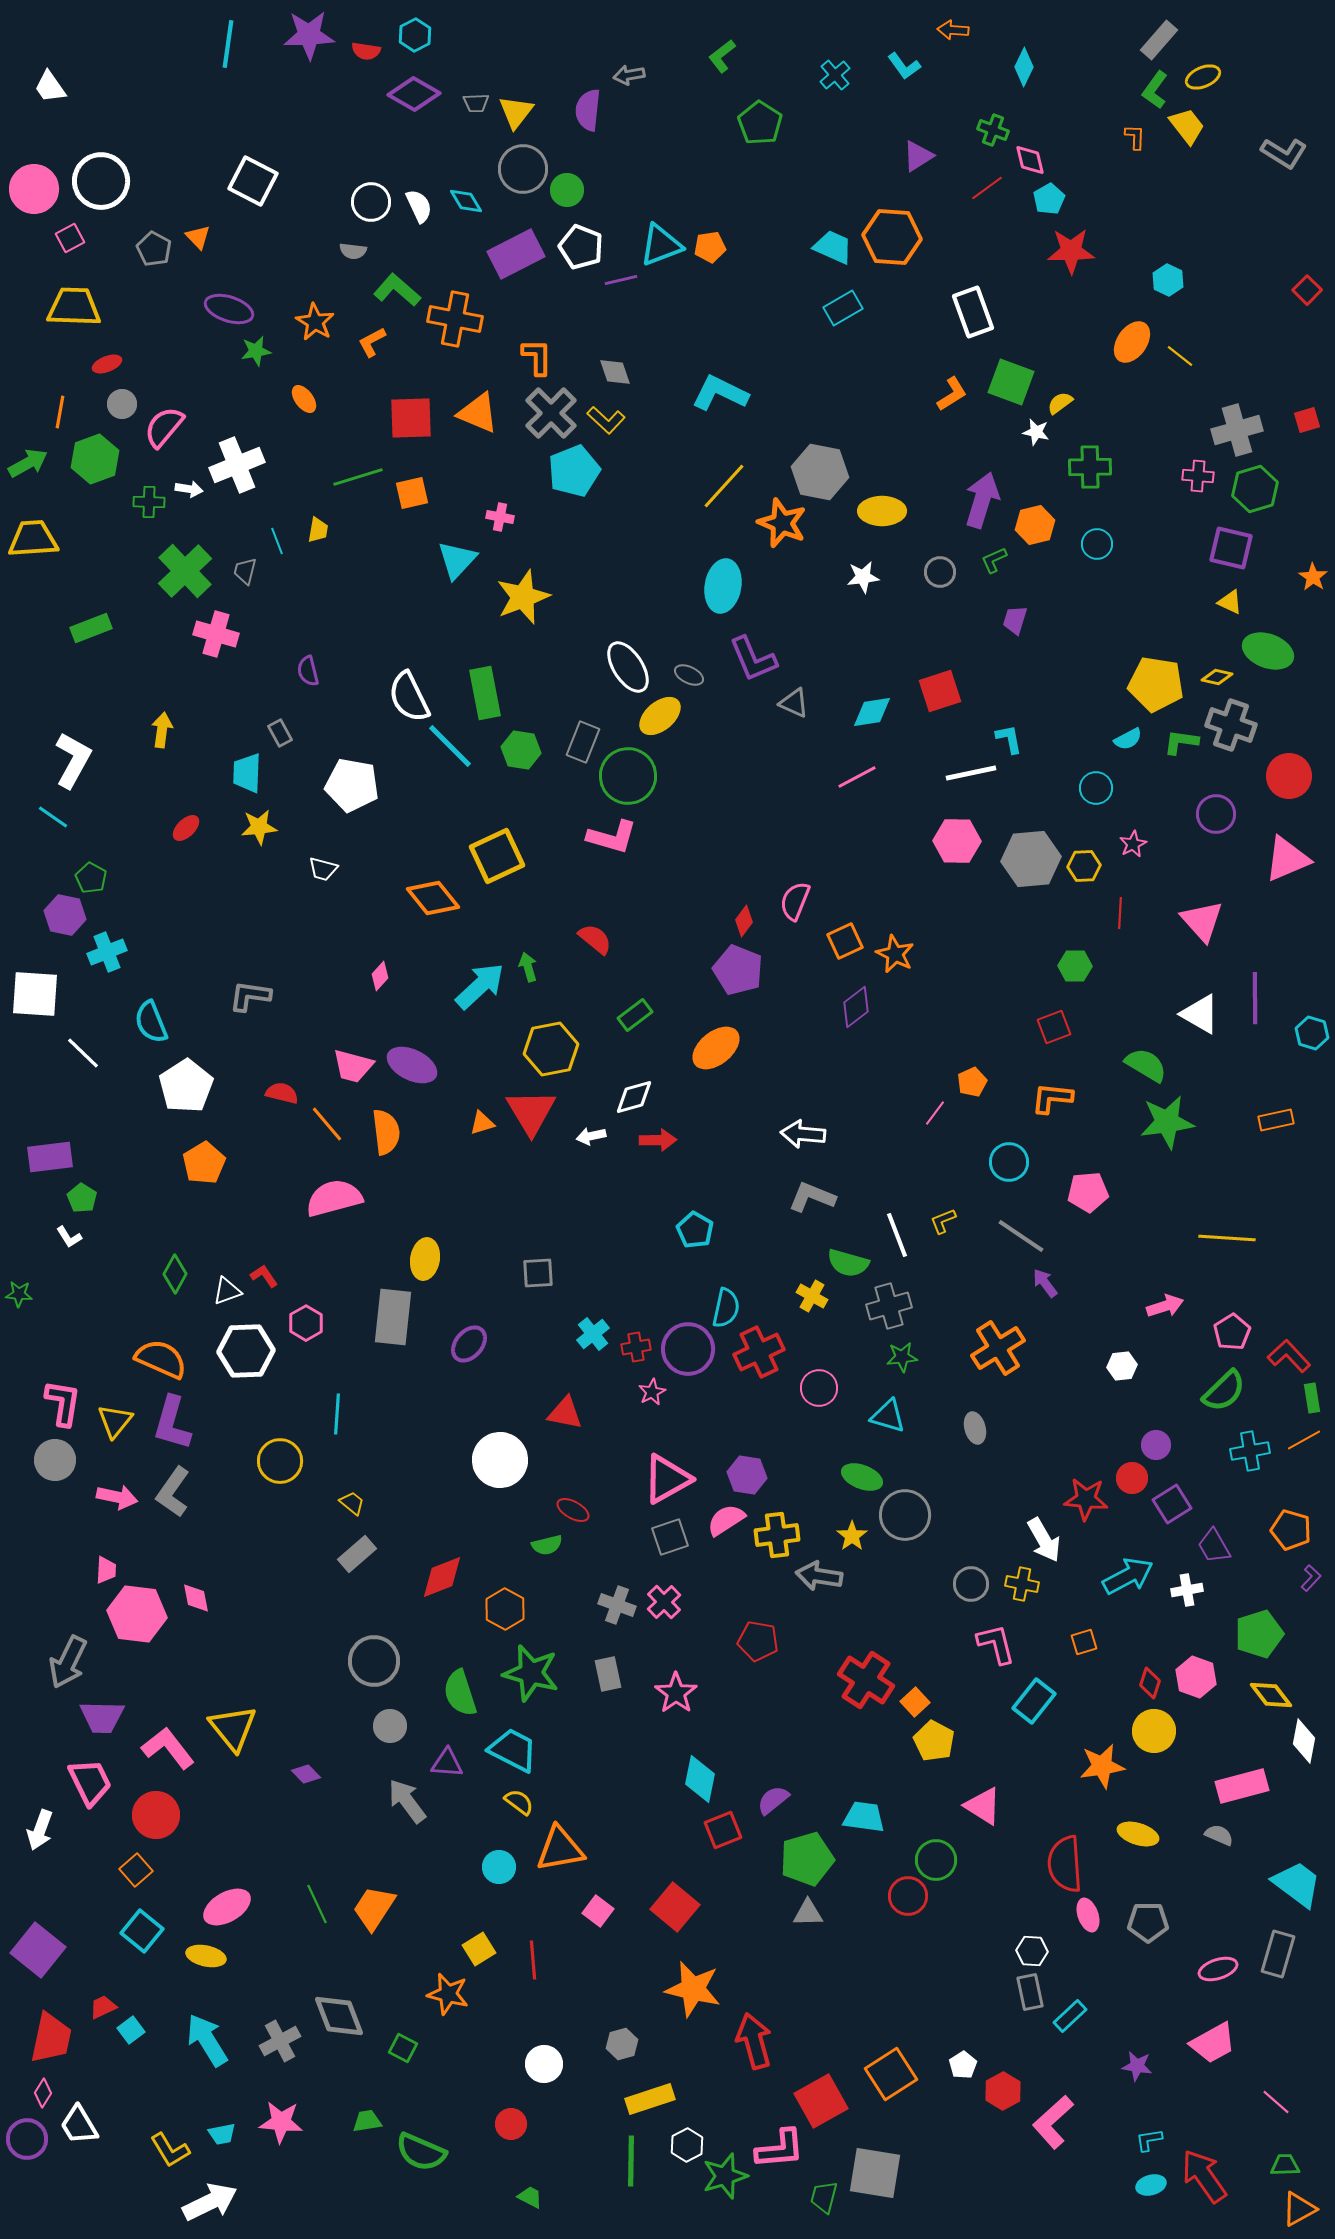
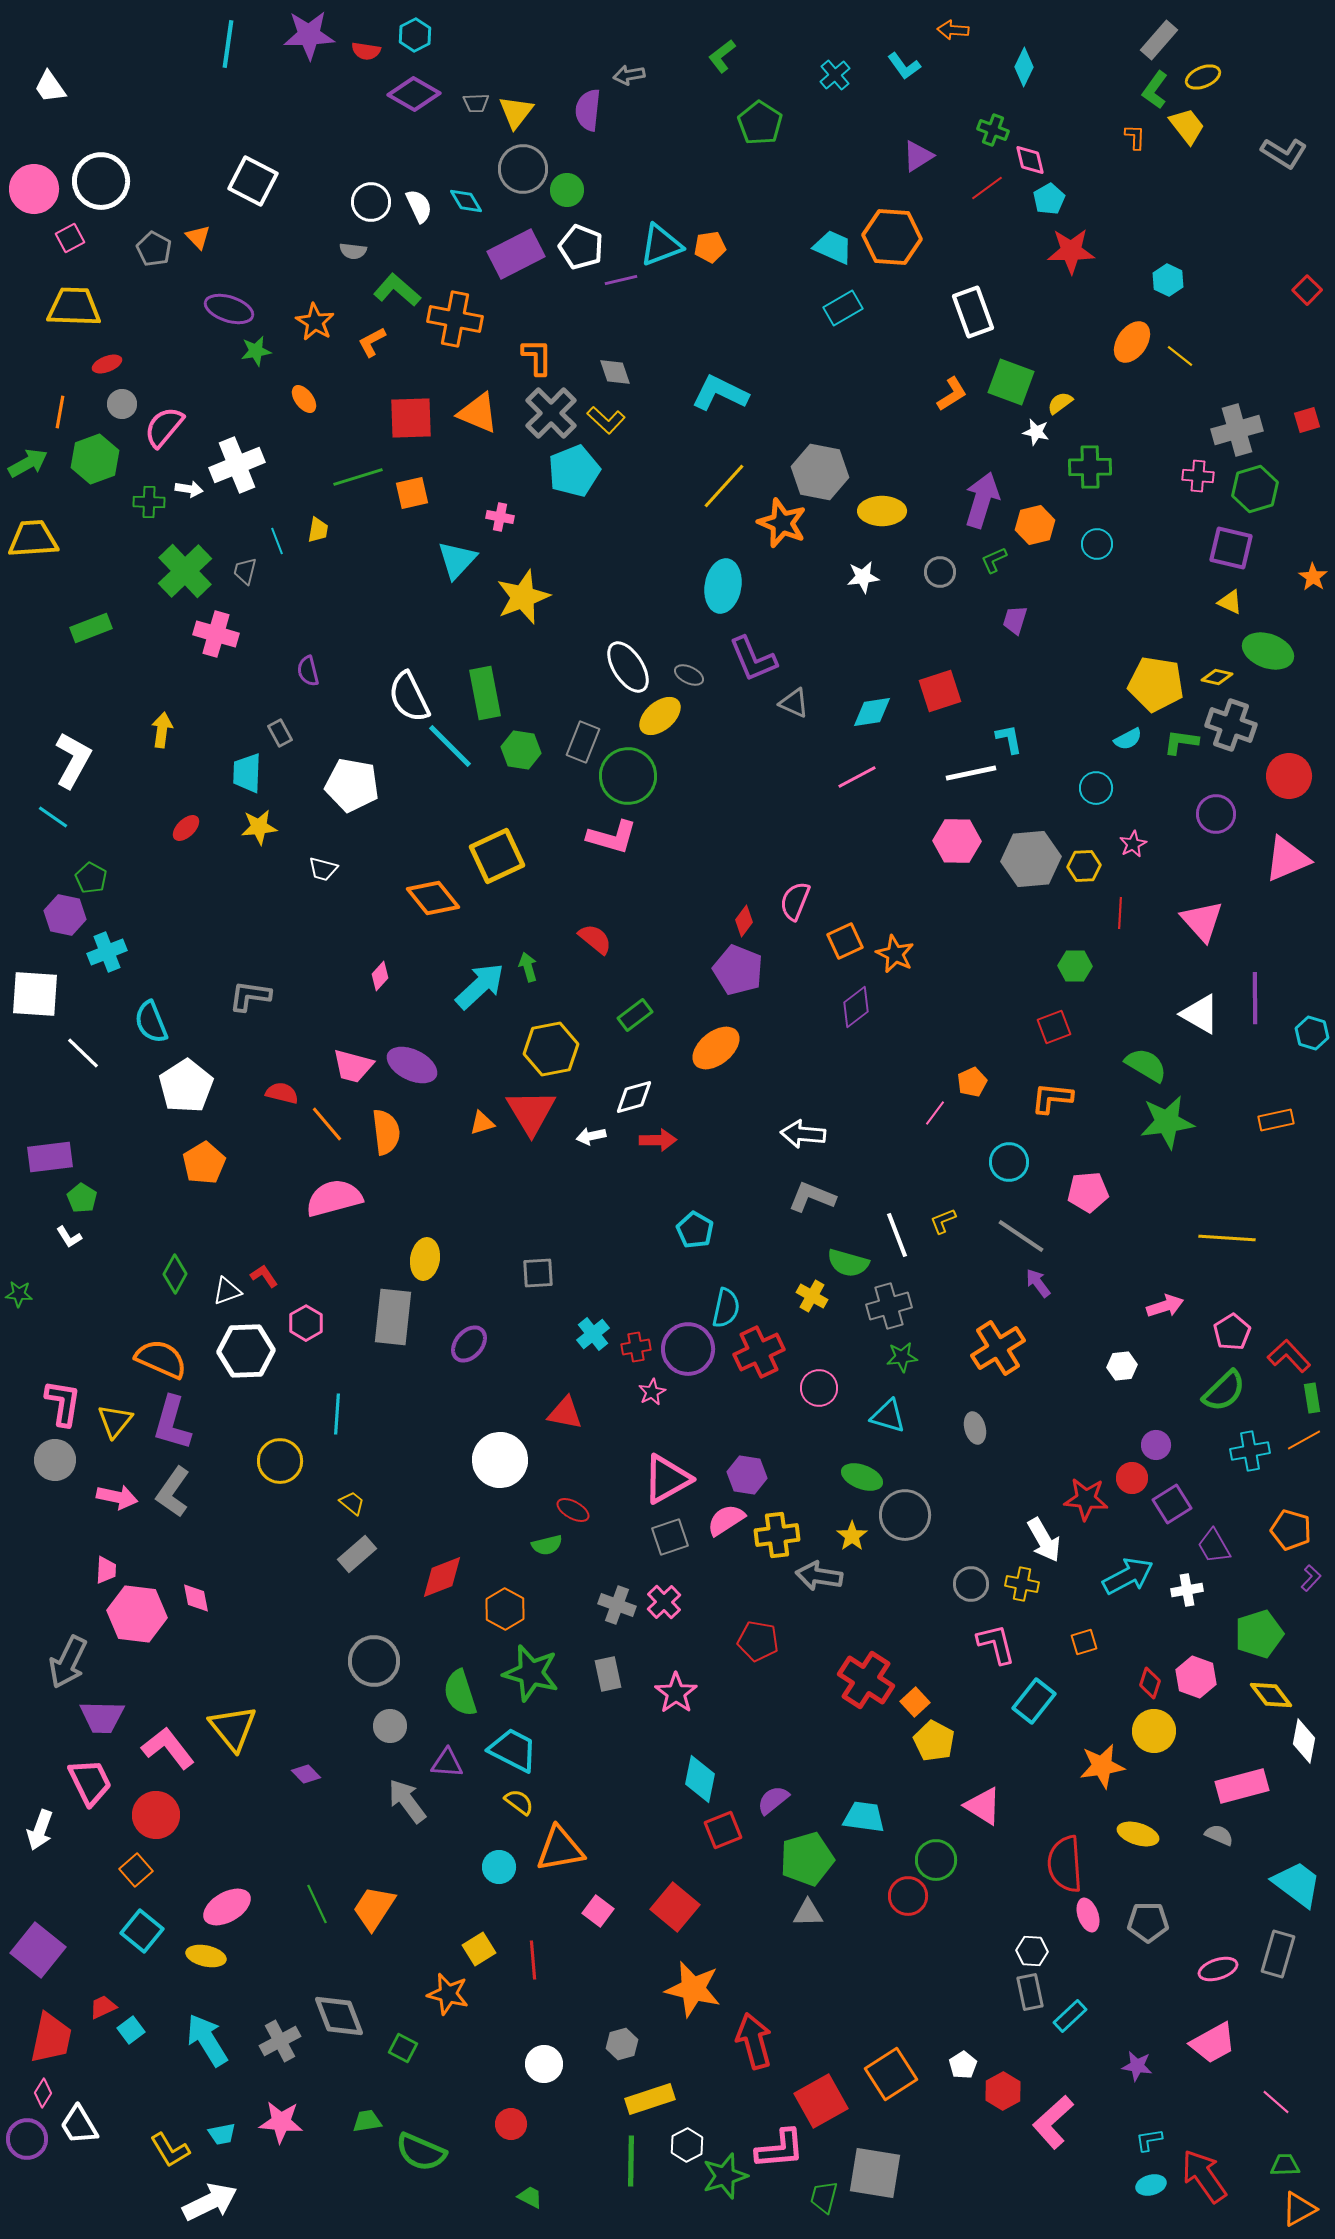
purple arrow at (1045, 1283): moved 7 px left
